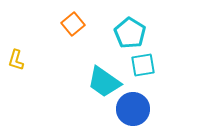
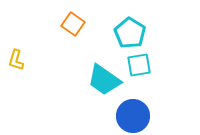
orange square: rotated 15 degrees counterclockwise
cyan square: moved 4 px left
cyan trapezoid: moved 2 px up
blue circle: moved 7 px down
